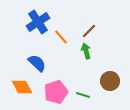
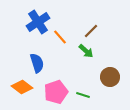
brown line: moved 2 px right
orange line: moved 1 px left
green arrow: rotated 147 degrees clockwise
blue semicircle: rotated 30 degrees clockwise
brown circle: moved 4 px up
orange diamond: rotated 25 degrees counterclockwise
